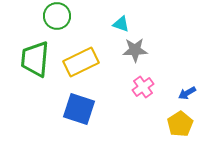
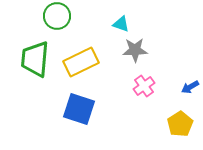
pink cross: moved 1 px right, 1 px up
blue arrow: moved 3 px right, 6 px up
